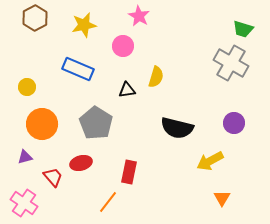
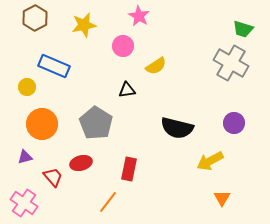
blue rectangle: moved 24 px left, 3 px up
yellow semicircle: moved 11 px up; rotated 40 degrees clockwise
red rectangle: moved 3 px up
